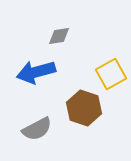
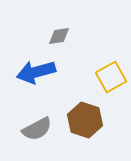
yellow square: moved 3 px down
brown hexagon: moved 1 px right, 12 px down
